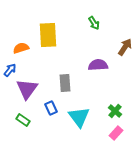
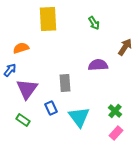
yellow rectangle: moved 16 px up
